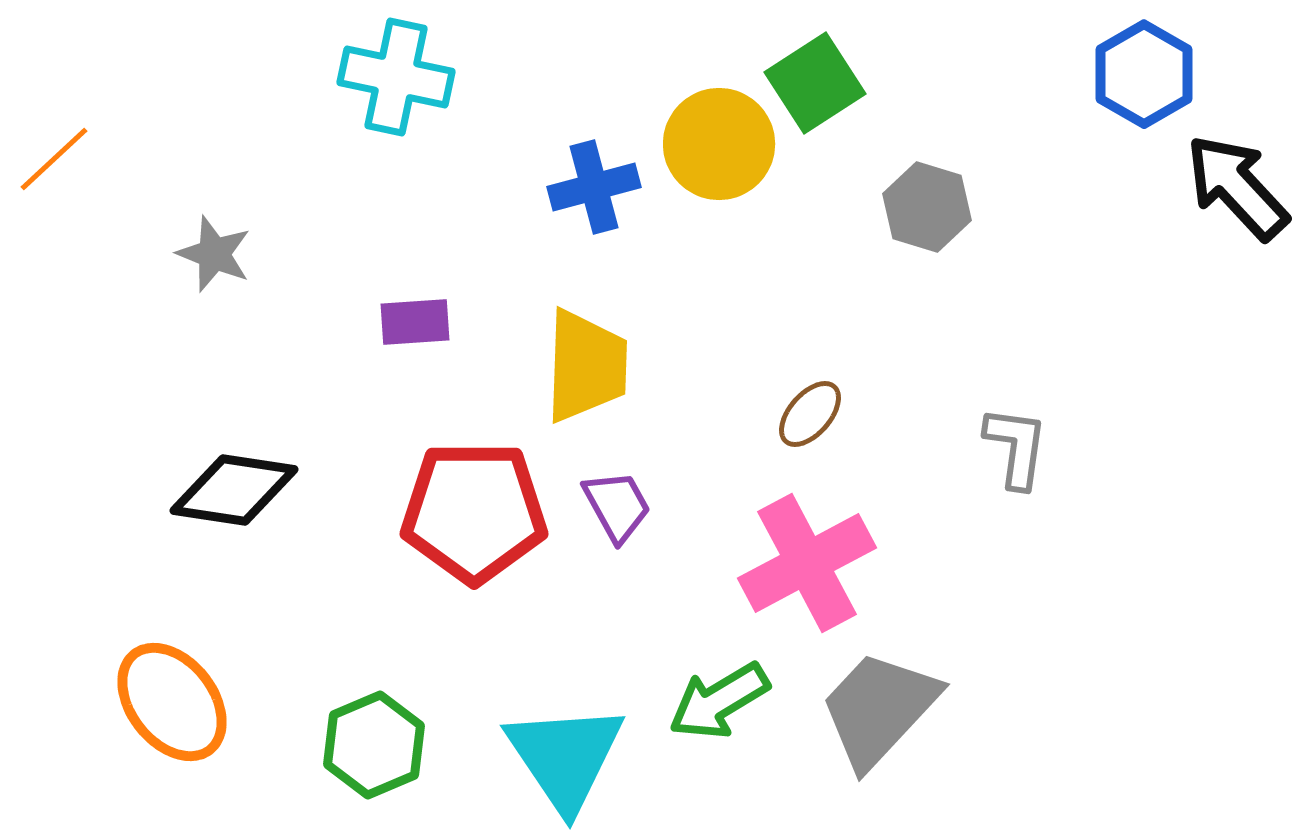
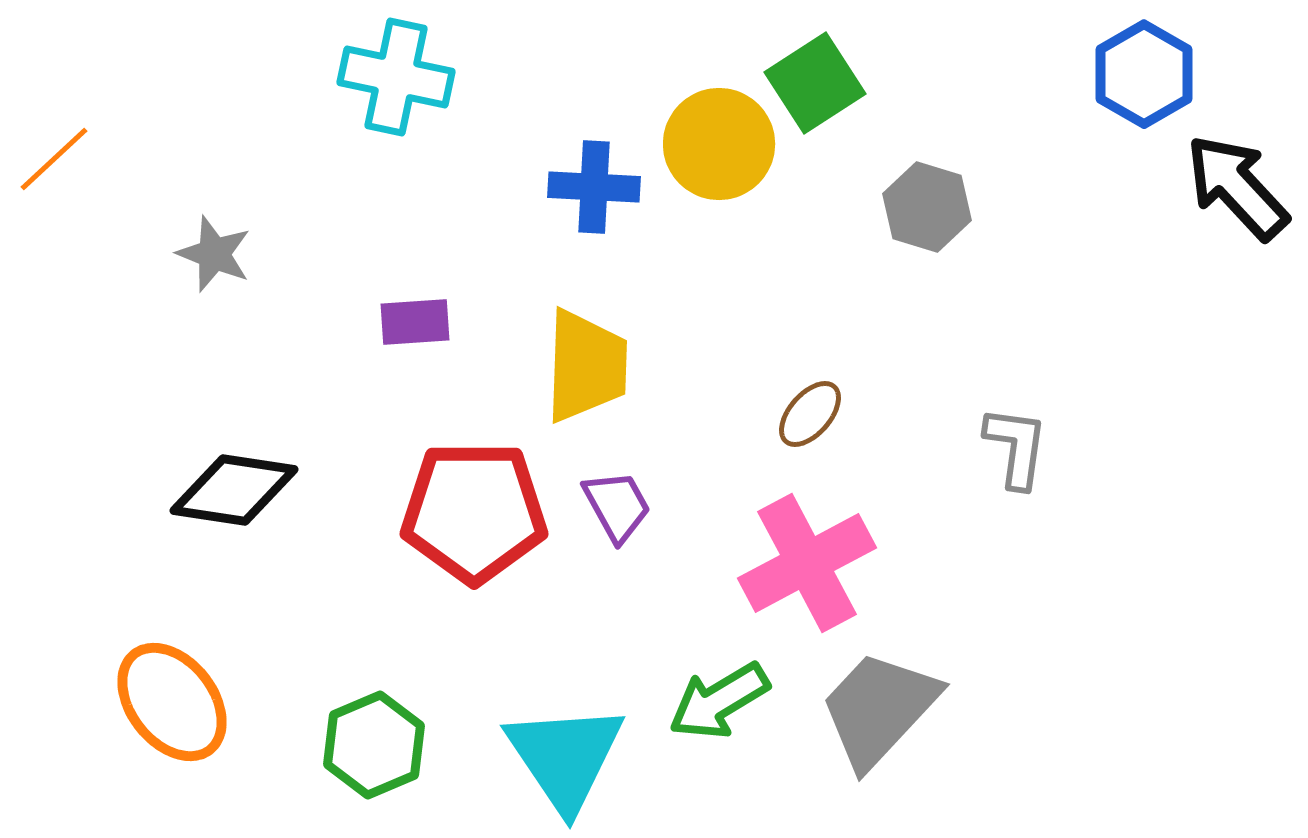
blue cross: rotated 18 degrees clockwise
